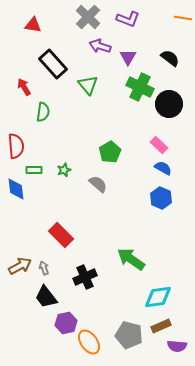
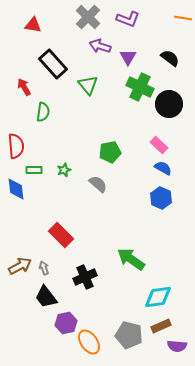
green pentagon: rotated 20 degrees clockwise
